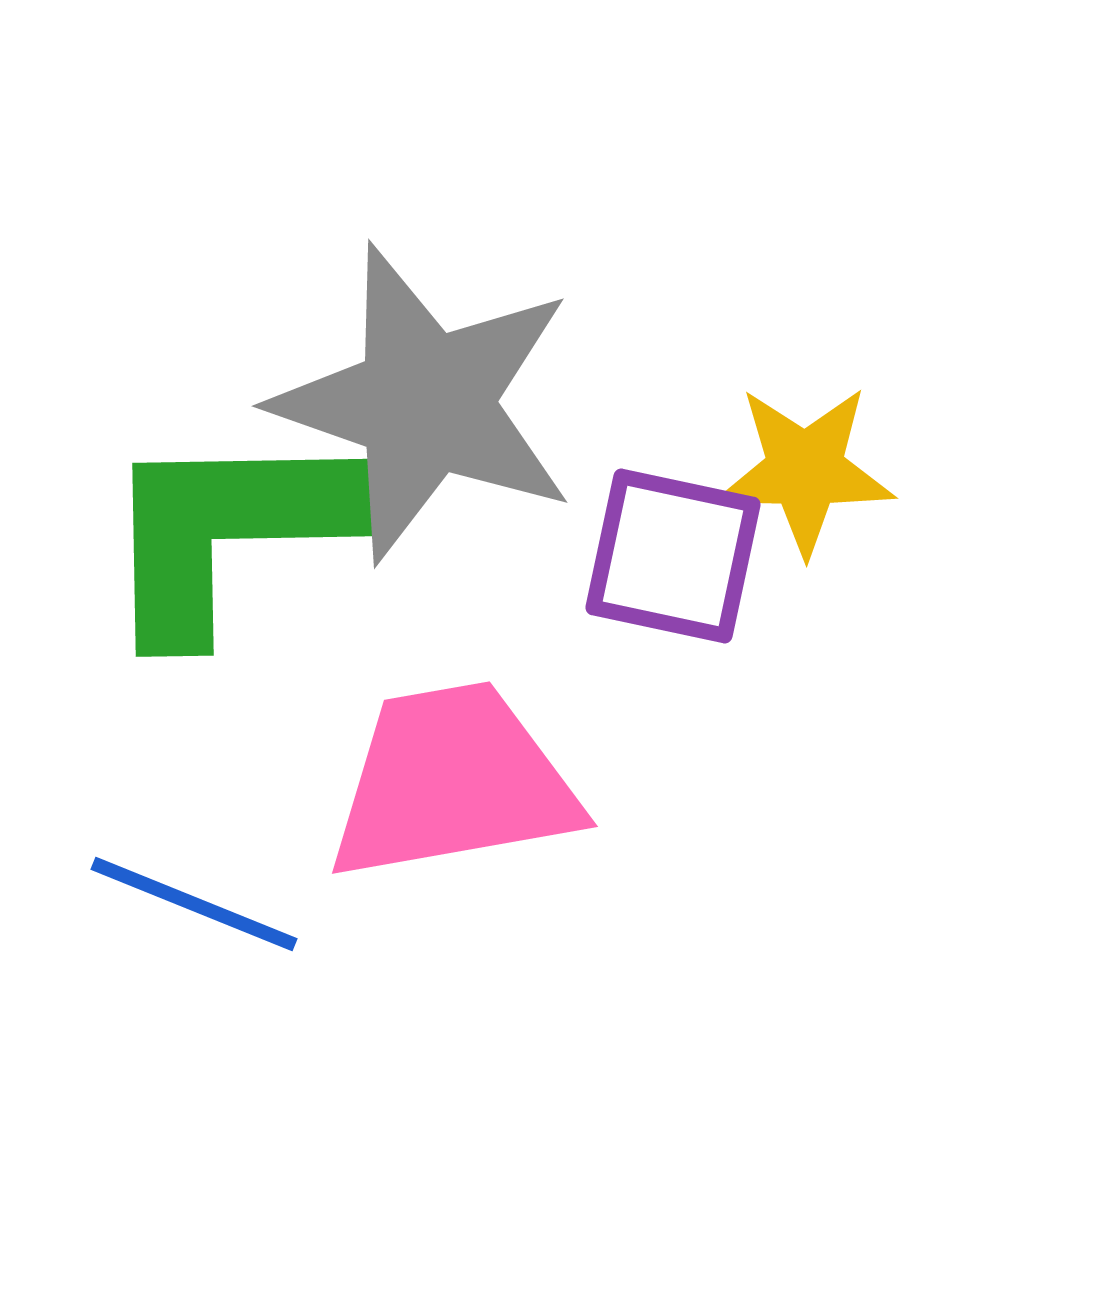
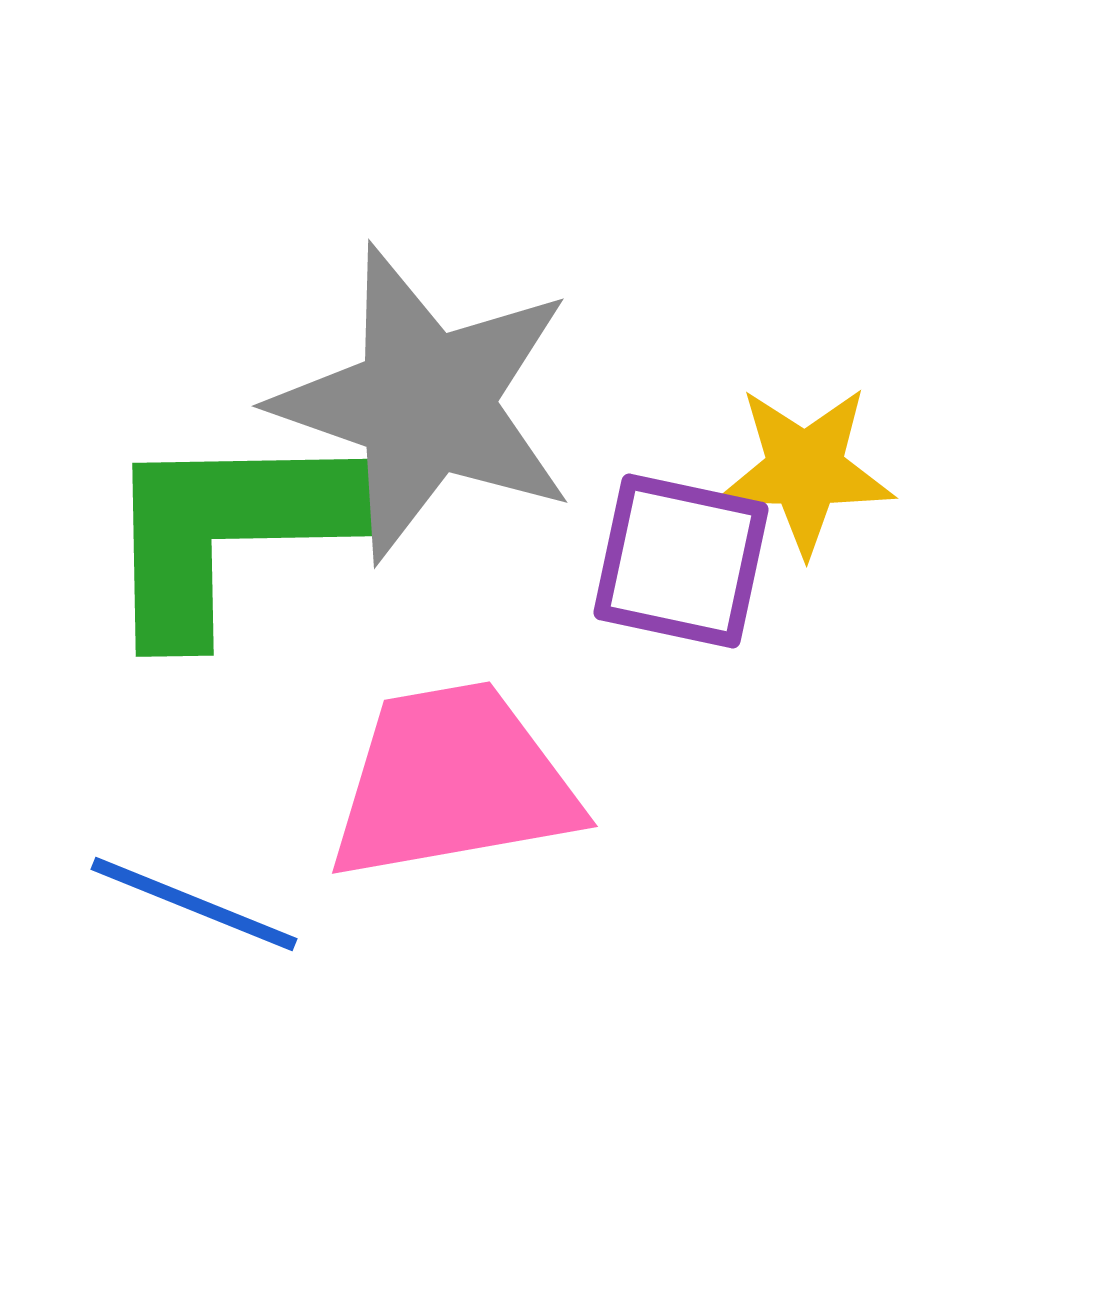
purple square: moved 8 px right, 5 px down
